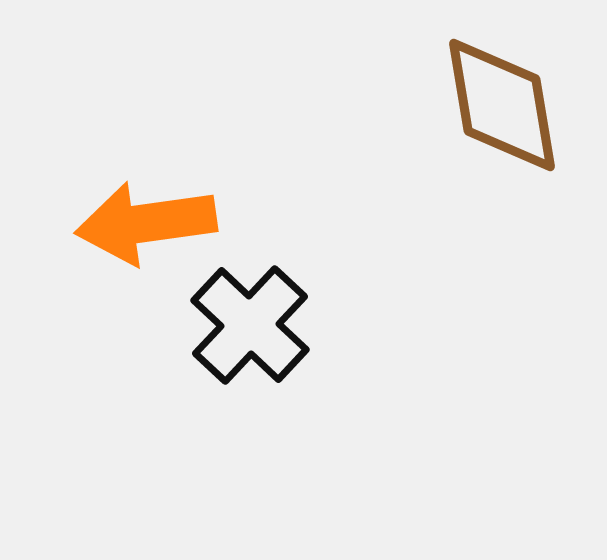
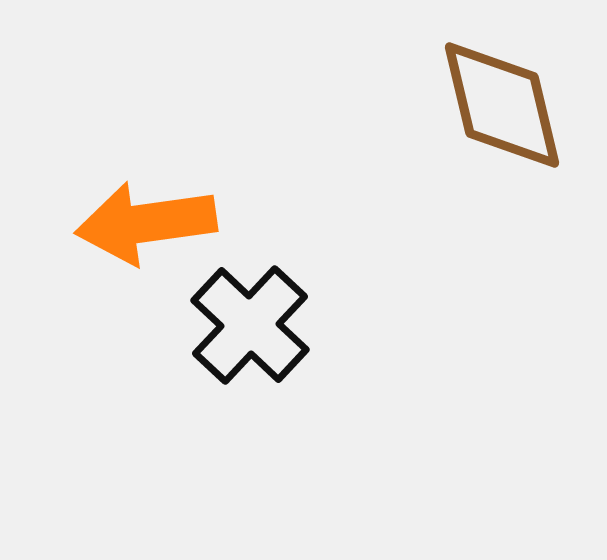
brown diamond: rotated 4 degrees counterclockwise
